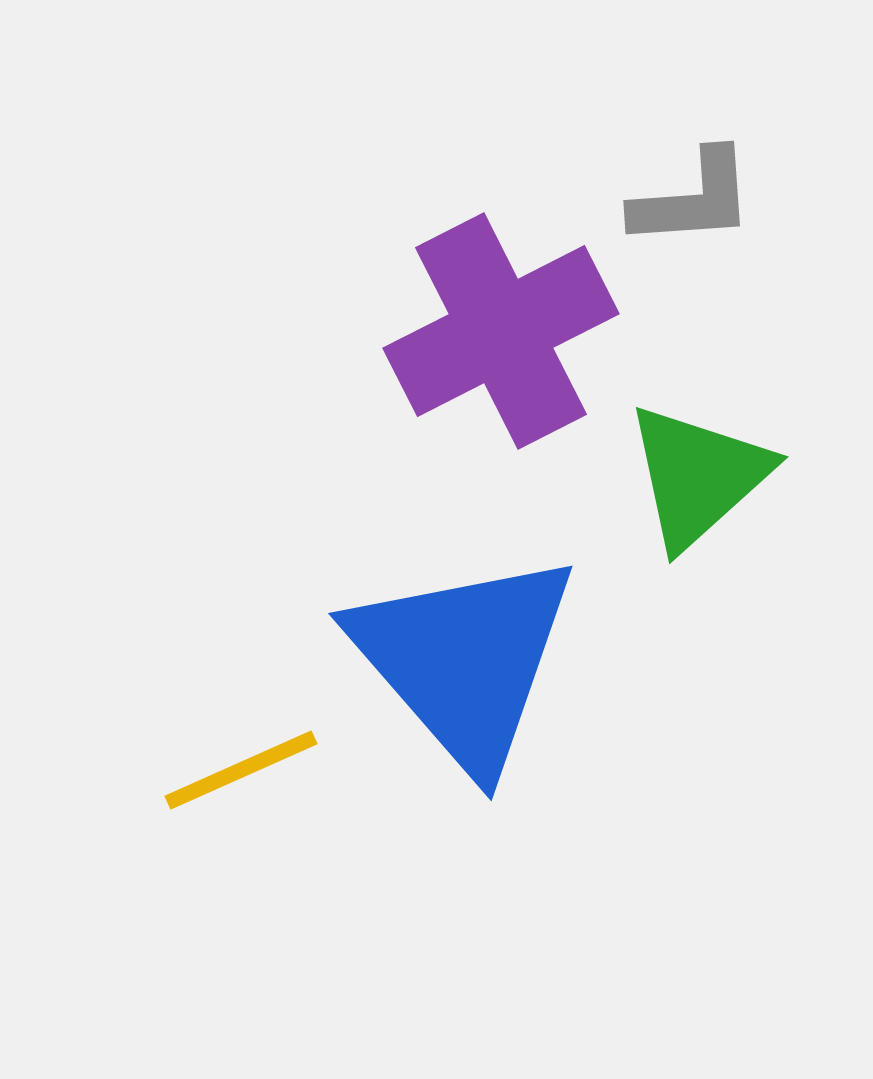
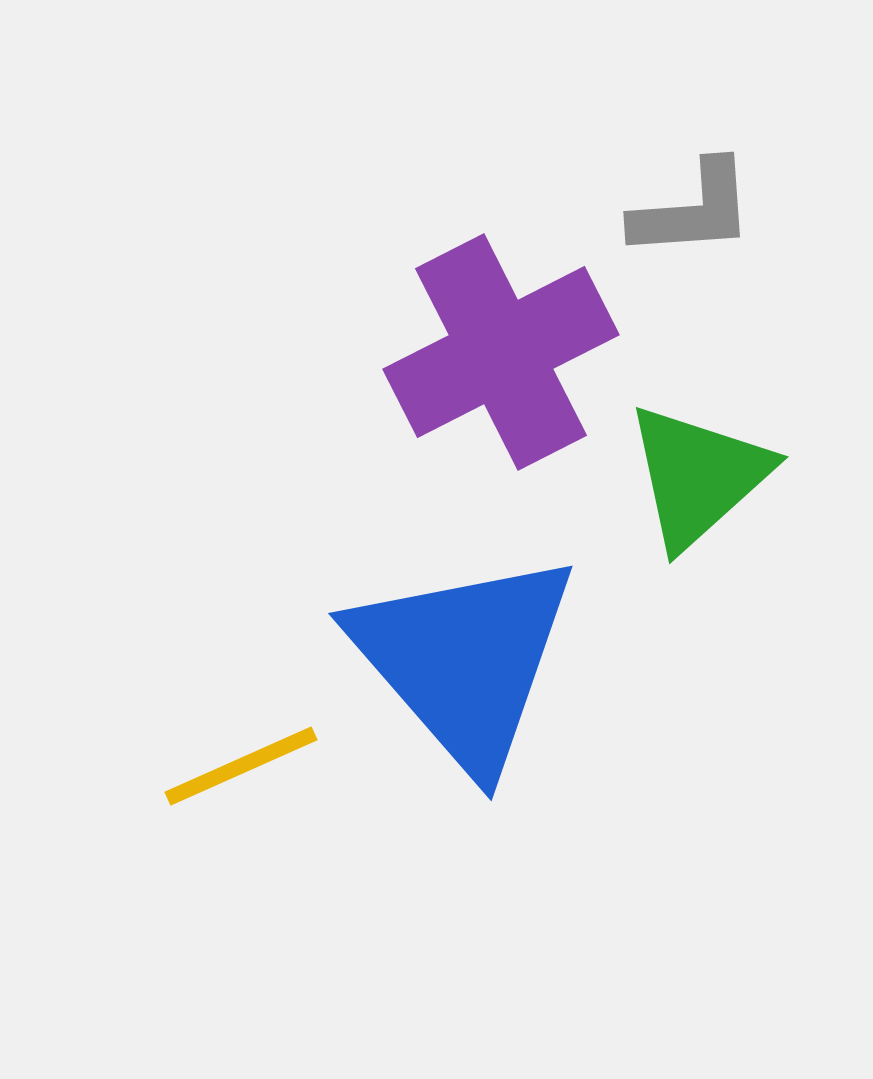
gray L-shape: moved 11 px down
purple cross: moved 21 px down
yellow line: moved 4 px up
